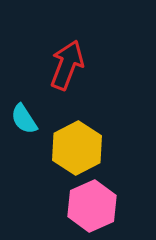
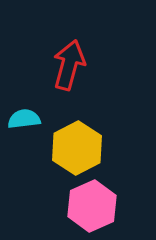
red arrow: moved 2 px right; rotated 6 degrees counterclockwise
cyan semicircle: rotated 116 degrees clockwise
